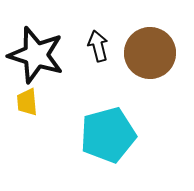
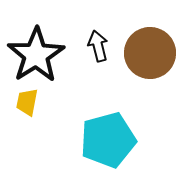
black star: rotated 22 degrees clockwise
yellow trapezoid: rotated 16 degrees clockwise
cyan pentagon: moved 5 px down
